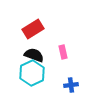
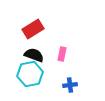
pink rectangle: moved 1 px left, 2 px down; rotated 24 degrees clockwise
cyan hexagon: moved 2 px left, 1 px down; rotated 15 degrees clockwise
blue cross: moved 1 px left
